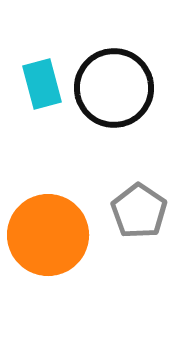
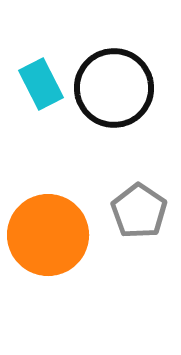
cyan rectangle: moved 1 px left; rotated 12 degrees counterclockwise
